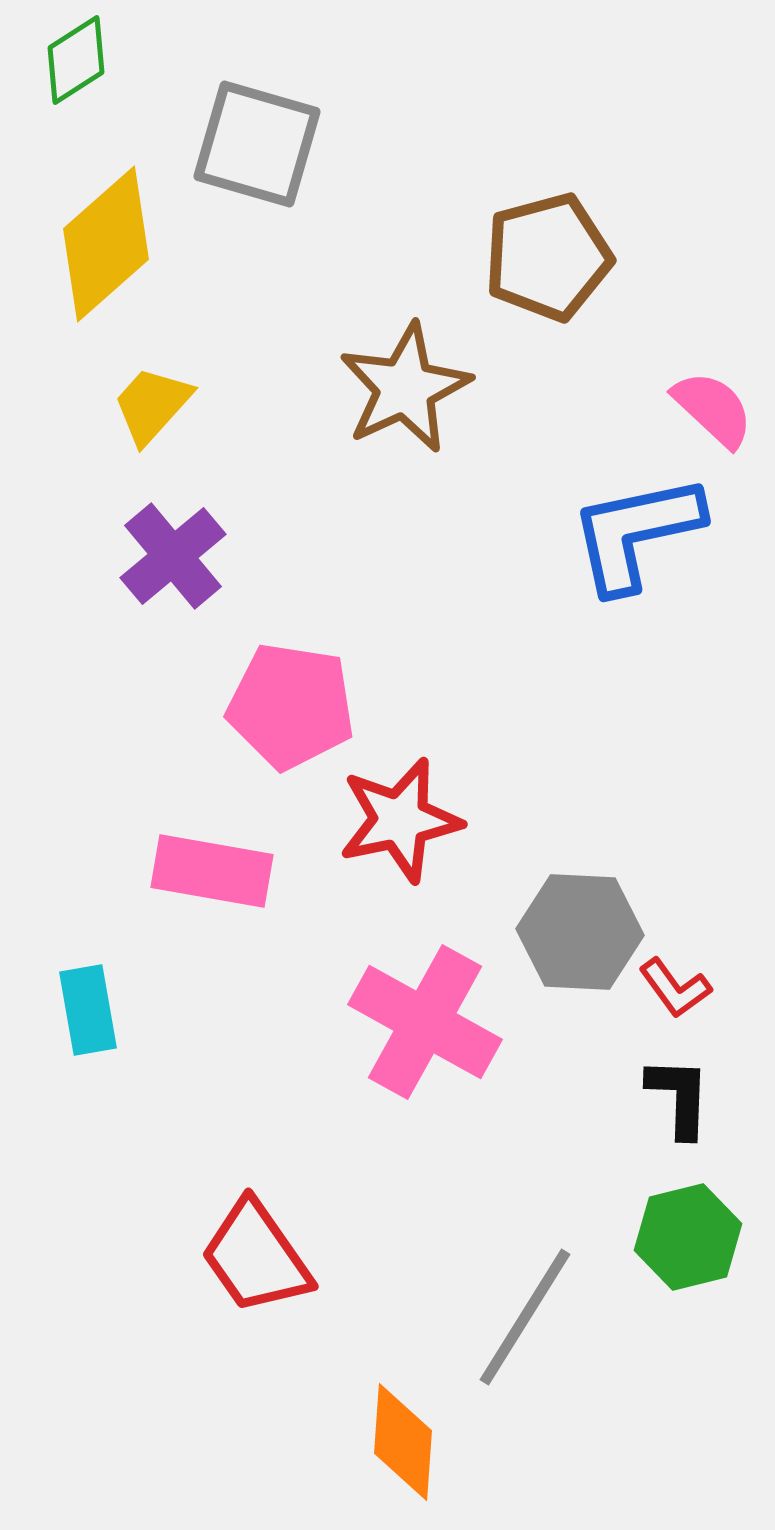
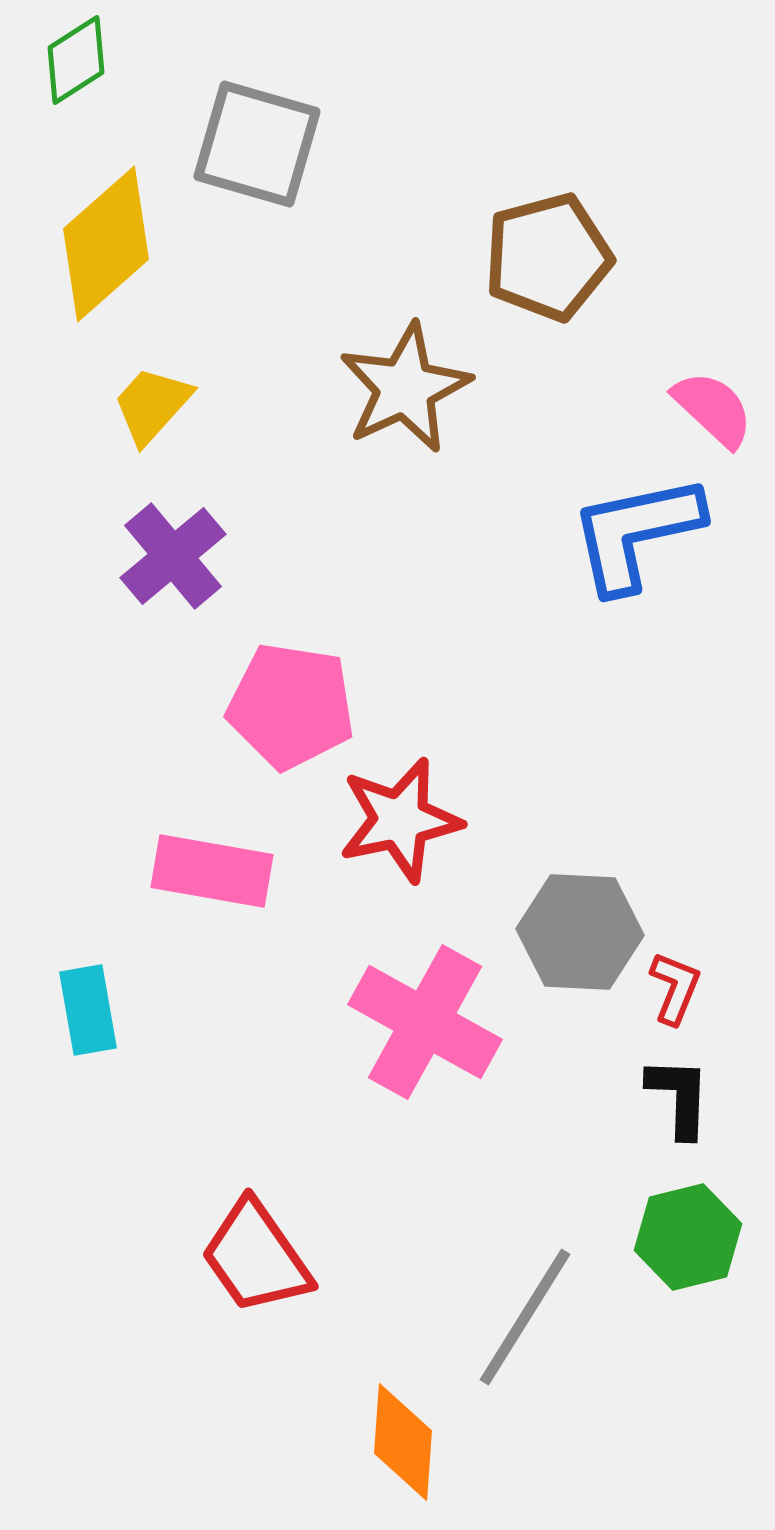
red L-shape: rotated 122 degrees counterclockwise
